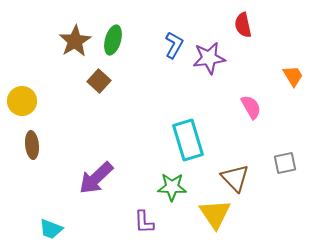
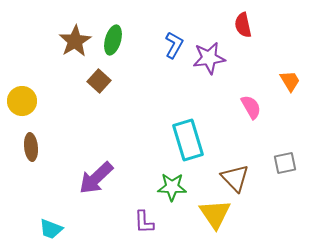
orange trapezoid: moved 3 px left, 5 px down
brown ellipse: moved 1 px left, 2 px down
